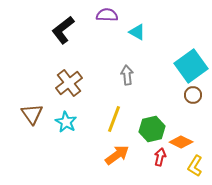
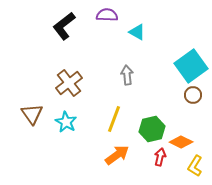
black L-shape: moved 1 px right, 4 px up
